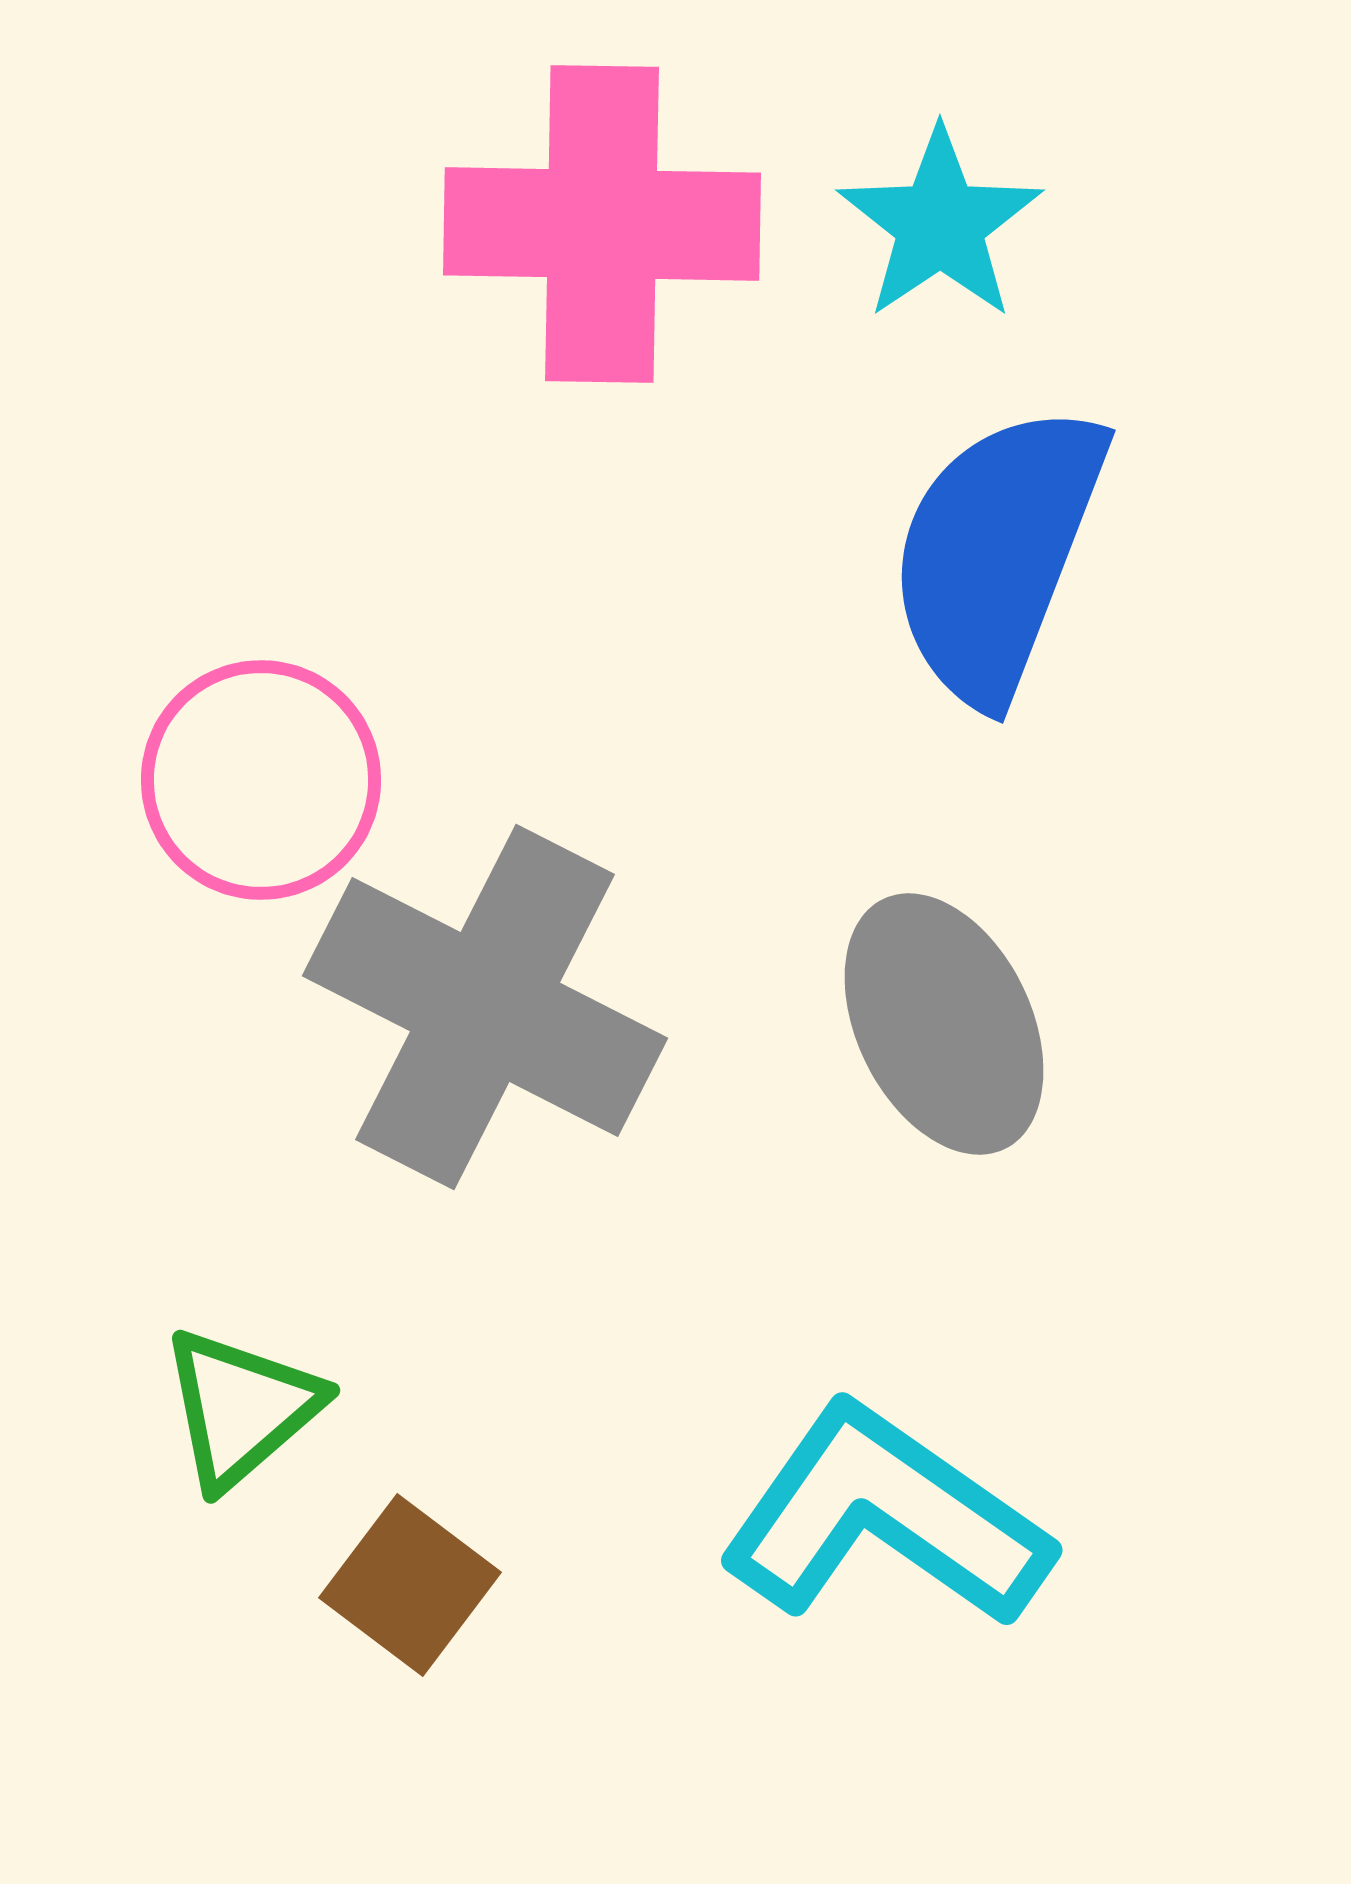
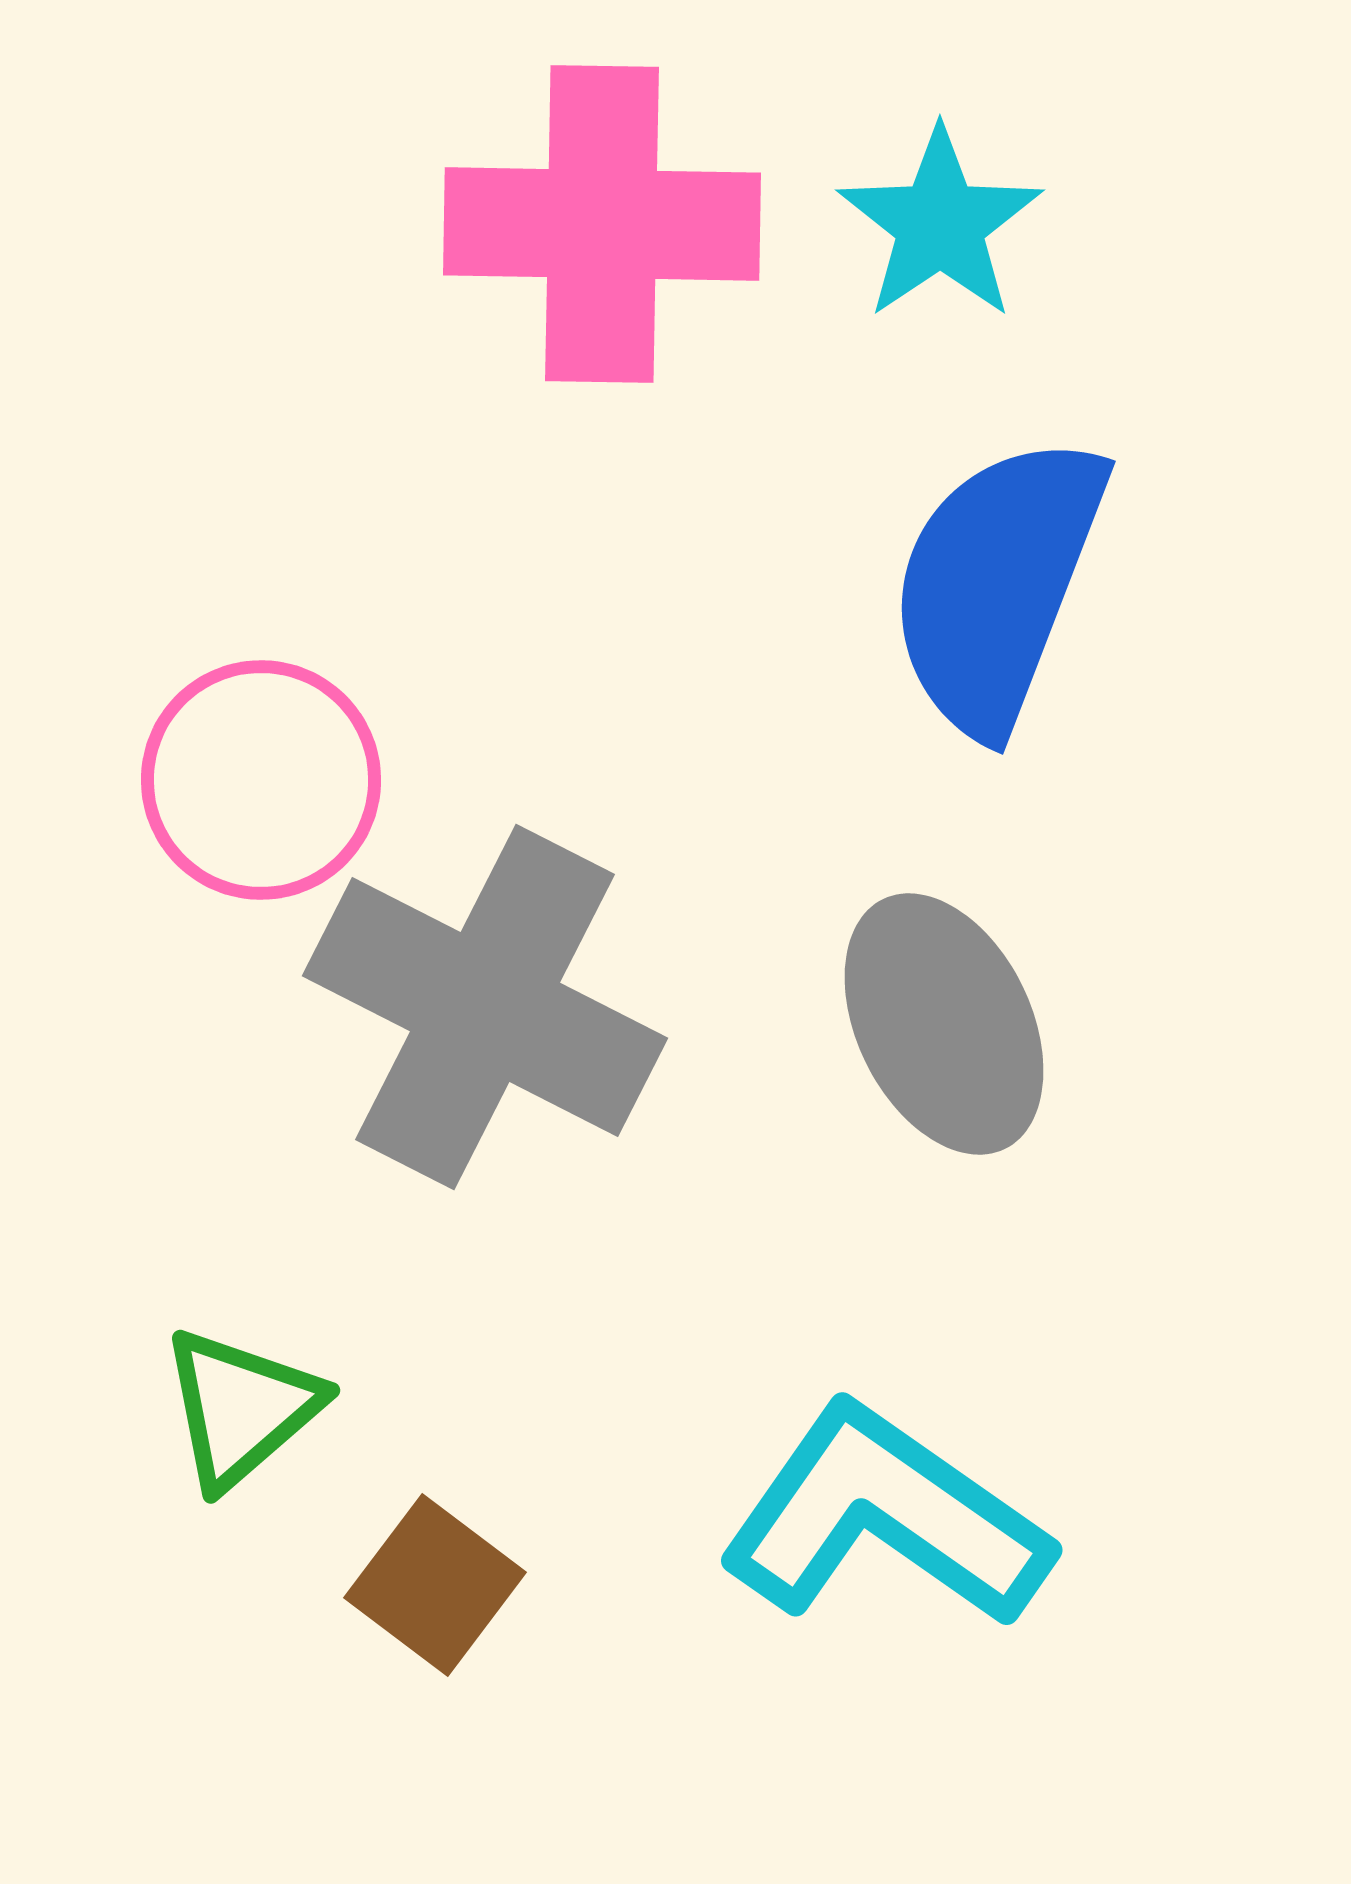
blue semicircle: moved 31 px down
brown square: moved 25 px right
